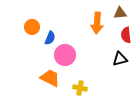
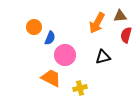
brown triangle: moved 3 px down
orange arrow: rotated 25 degrees clockwise
orange circle: moved 2 px right
red semicircle: rotated 21 degrees clockwise
black triangle: moved 17 px left, 2 px up
orange trapezoid: moved 1 px right
yellow cross: rotated 24 degrees counterclockwise
